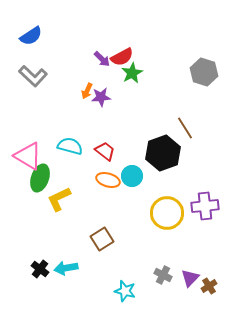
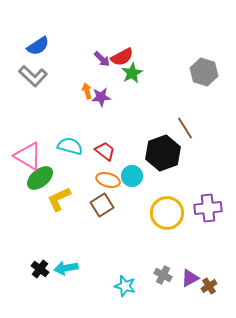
blue semicircle: moved 7 px right, 10 px down
orange arrow: rotated 140 degrees clockwise
green ellipse: rotated 32 degrees clockwise
purple cross: moved 3 px right, 2 px down
brown square: moved 34 px up
purple triangle: rotated 18 degrees clockwise
cyan star: moved 5 px up
